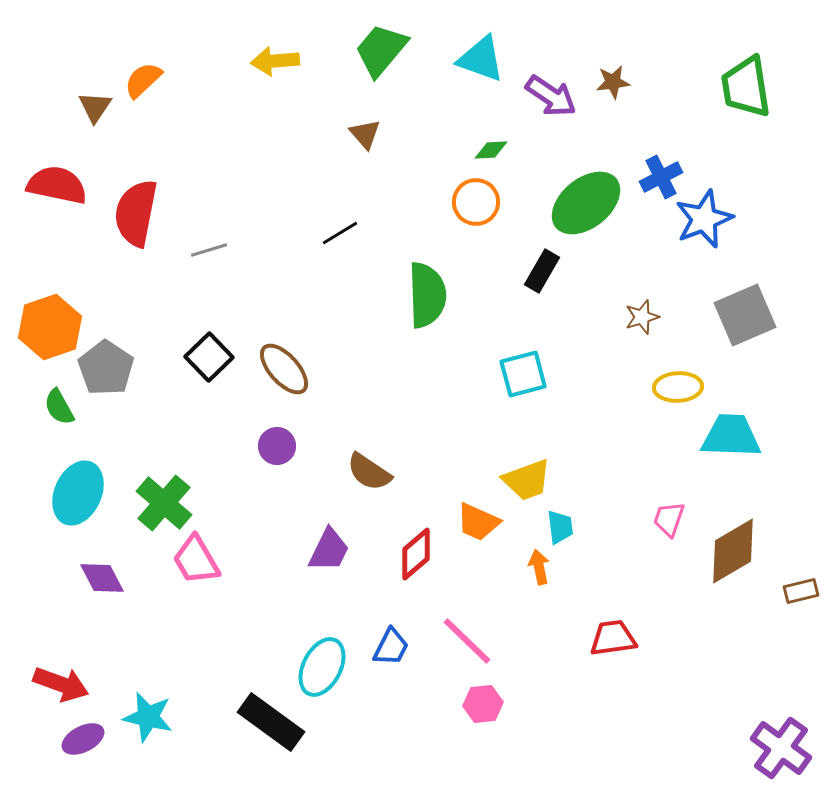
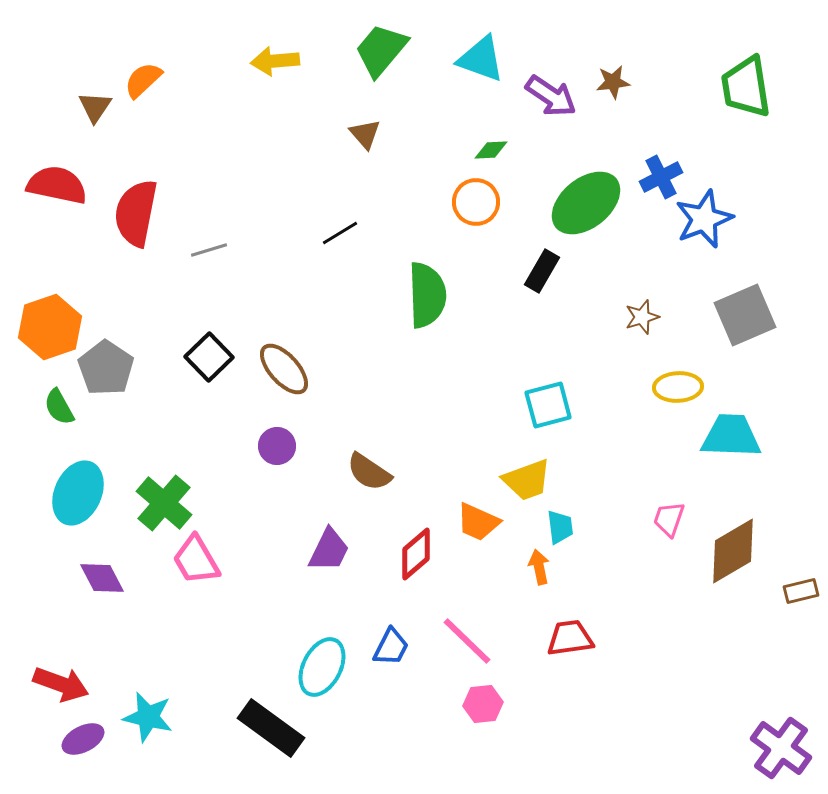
cyan square at (523, 374): moved 25 px right, 31 px down
red trapezoid at (613, 638): moved 43 px left
black rectangle at (271, 722): moved 6 px down
